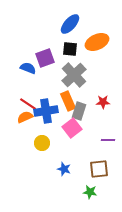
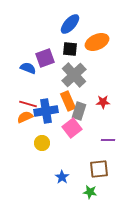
red line: rotated 18 degrees counterclockwise
blue star: moved 2 px left, 8 px down; rotated 16 degrees clockwise
